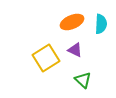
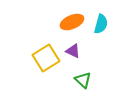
cyan semicircle: rotated 12 degrees clockwise
purple triangle: moved 2 px left, 1 px down
